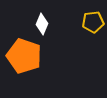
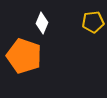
white diamond: moved 1 px up
